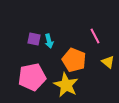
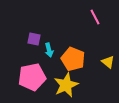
pink line: moved 19 px up
cyan arrow: moved 9 px down
orange pentagon: moved 1 px left, 1 px up
yellow star: rotated 20 degrees clockwise
